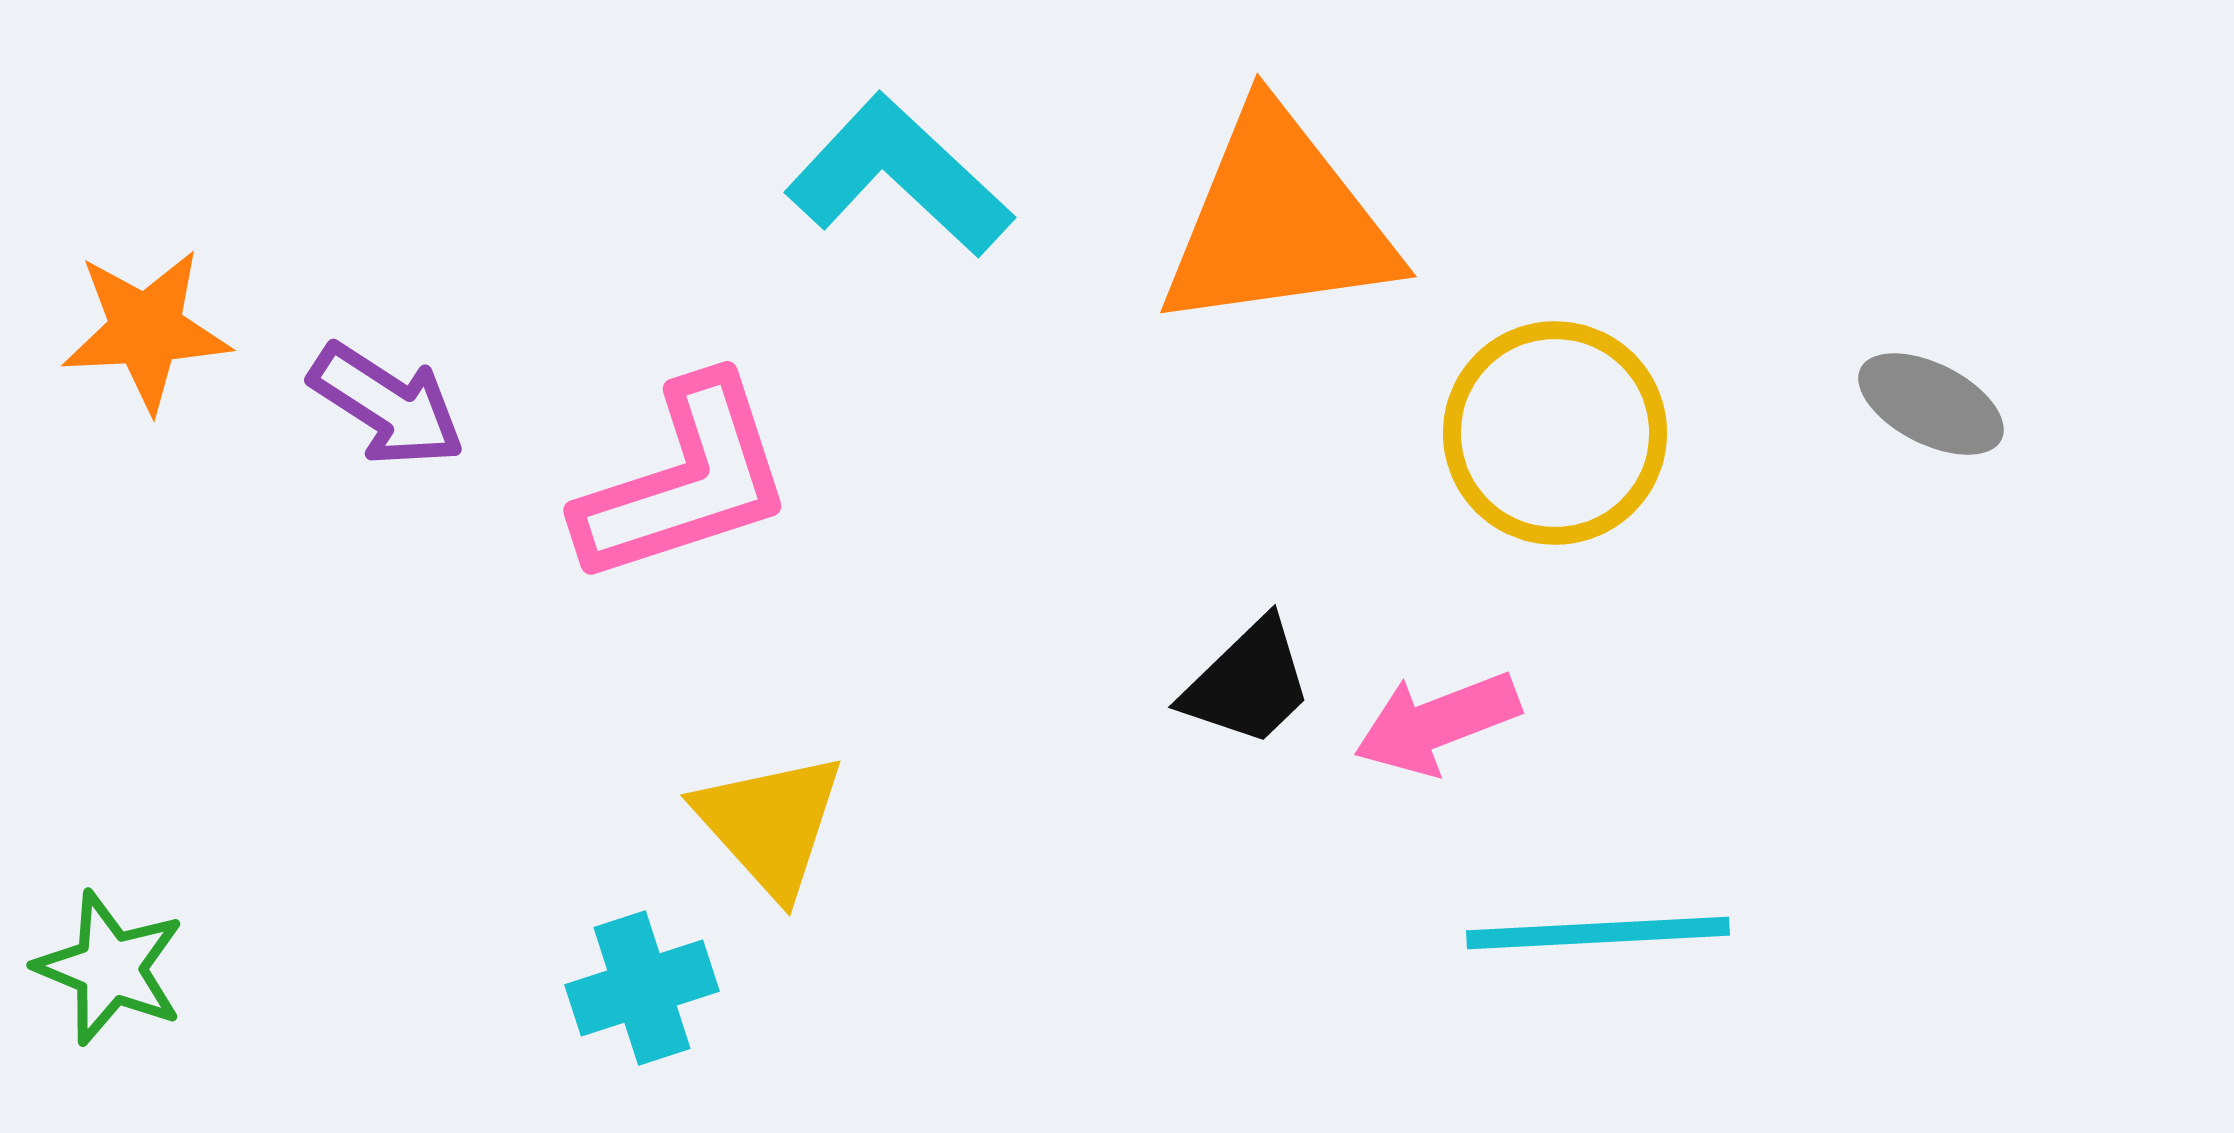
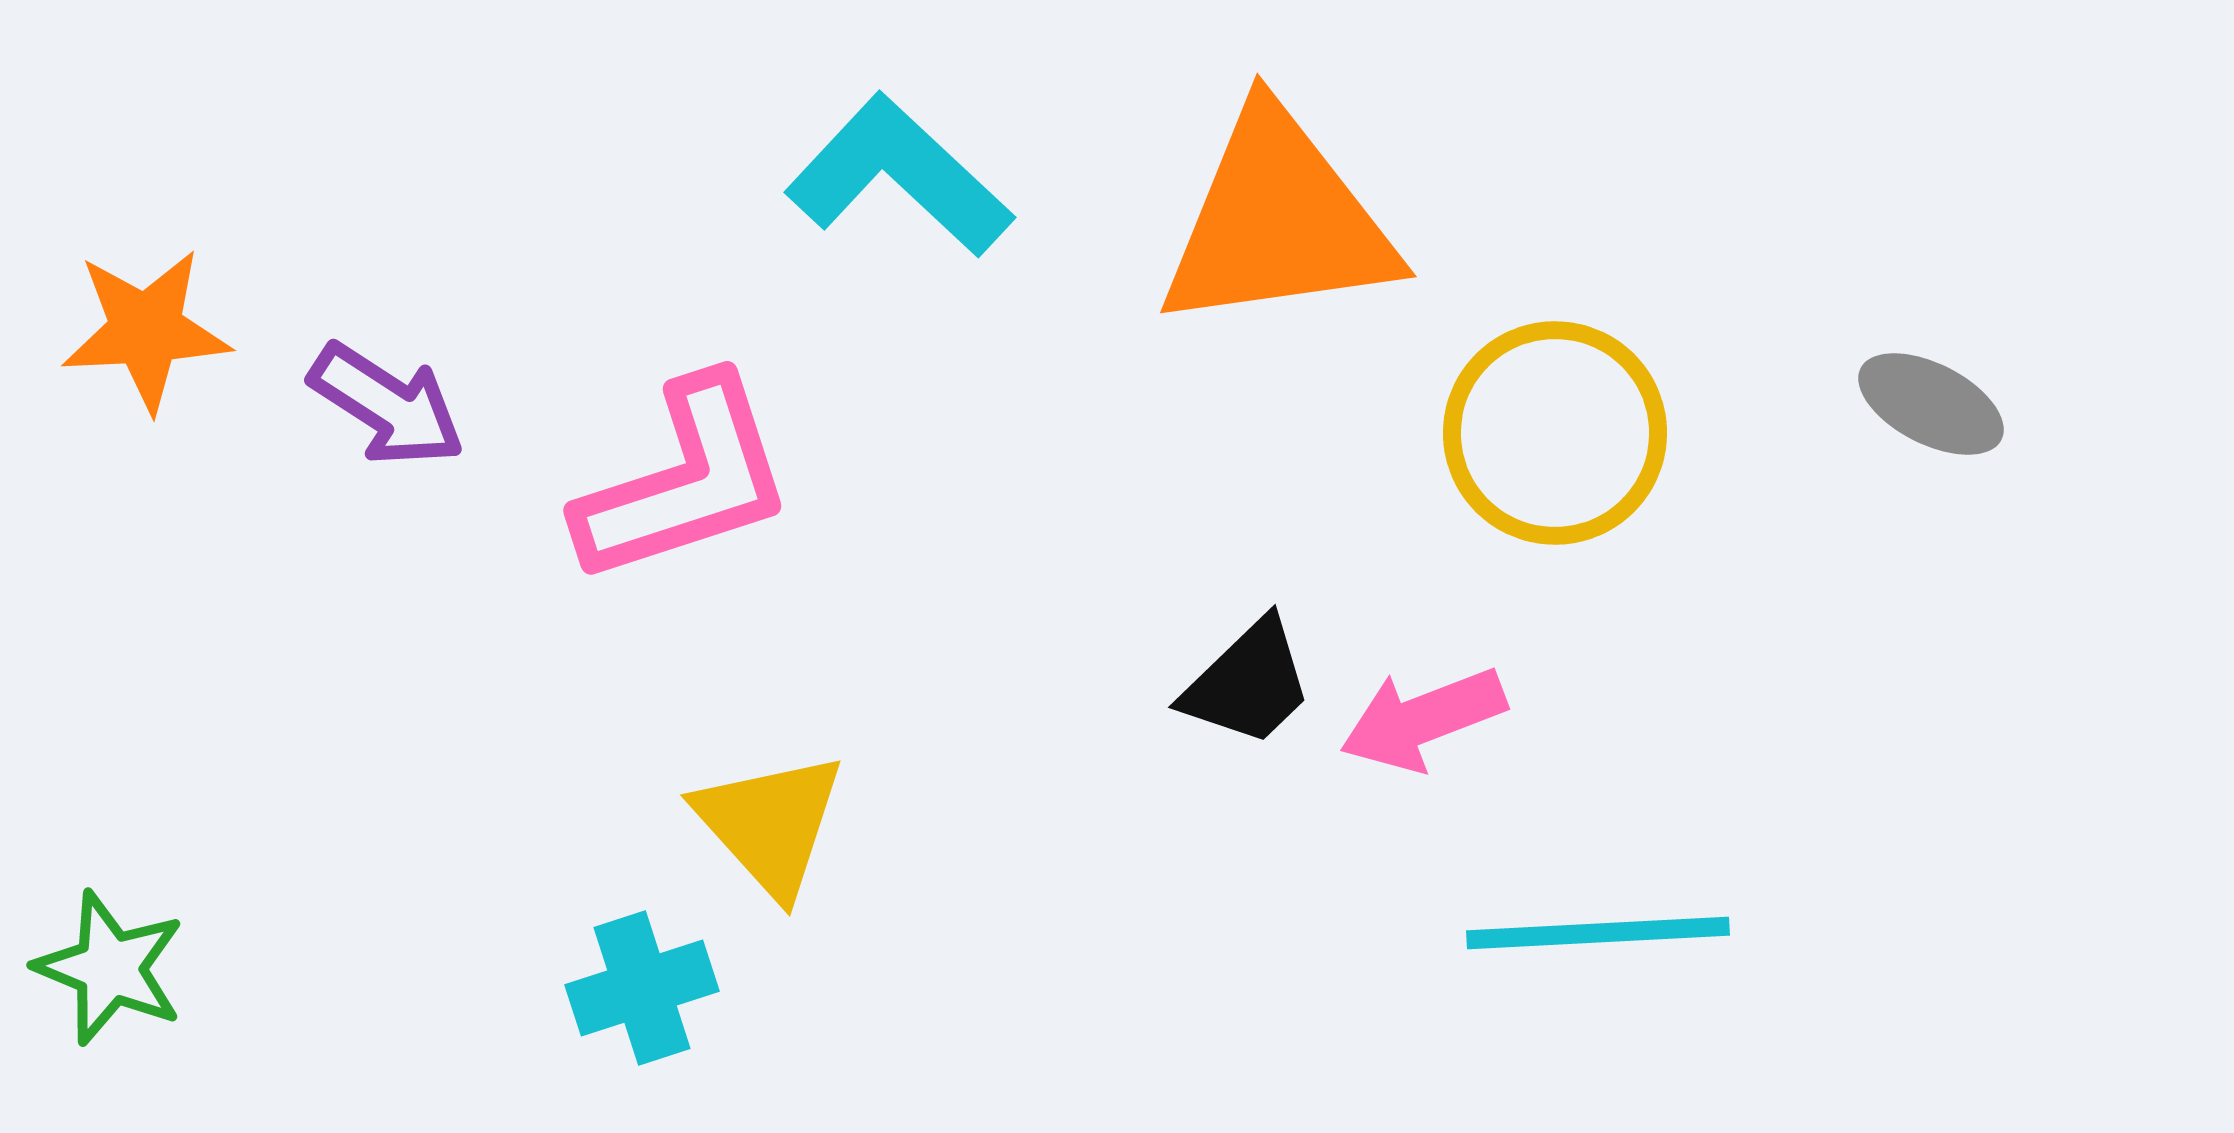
pink arrow: moved 14 px left, 4 px up
